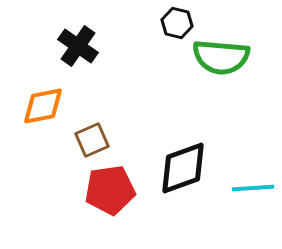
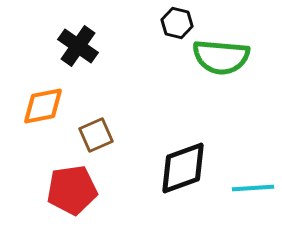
brown square: moved 4 px right, 5 px up
red pentagon: moved 38 px left
